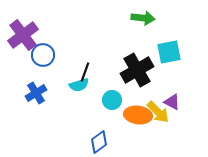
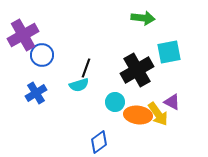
purple cross: rotated 8 degrees clockwise
blue circle: moved 1 px left
black line: moved 1 px right, 4 px up
cyan circle: moved 3 px right, 2 px down
yellow arrow: moved 2 px down; rotated 10 degrees clockwise
